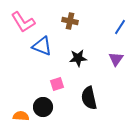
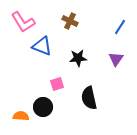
brown cross: rotated 14 degrees clockwise
